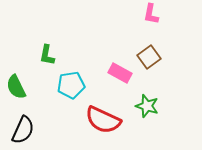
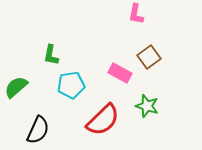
pink L-shape: moved 15 px left
green L-shape: moved 4 px right
green semicircle: rotated 75 degrees clockwise
red semicircle: rotated 69 degrees counterclockwise
black semicircle: moved 15 px right
